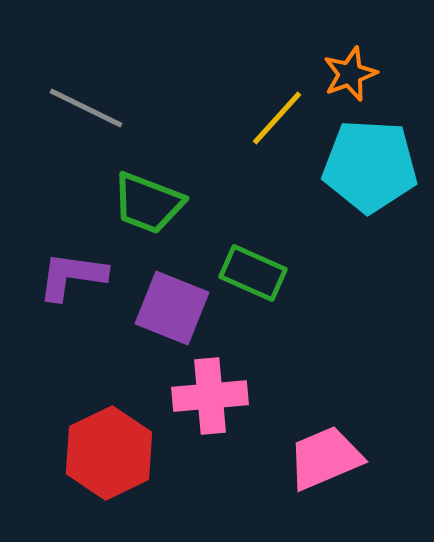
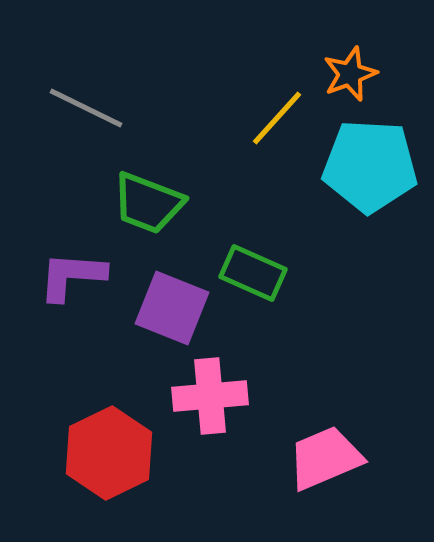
purple L-shape: rotated 4 degrees counterclockwise
